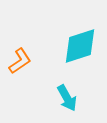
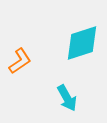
cyan diamond: moved 2 px right, 3 px up
